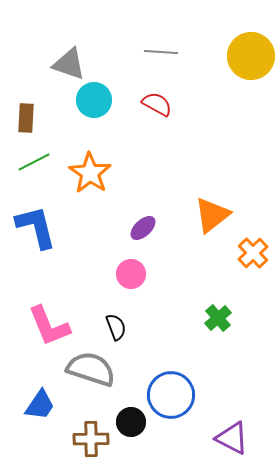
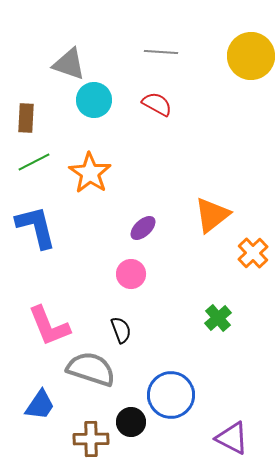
black semicircle: moved 5 px right, 3 px down
